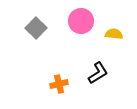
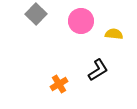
gray square: moved 14 px up
black L-shape: moved 3 px up
orange cross: rotated 18 degrees counterclockwise
